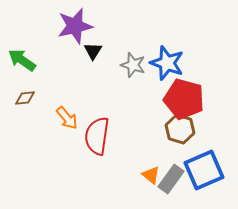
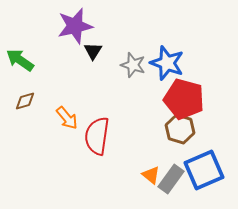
green arrow: moved 2 px left
brown diamond: moved 3 px down; rotated 10 degrees counterclockwise
